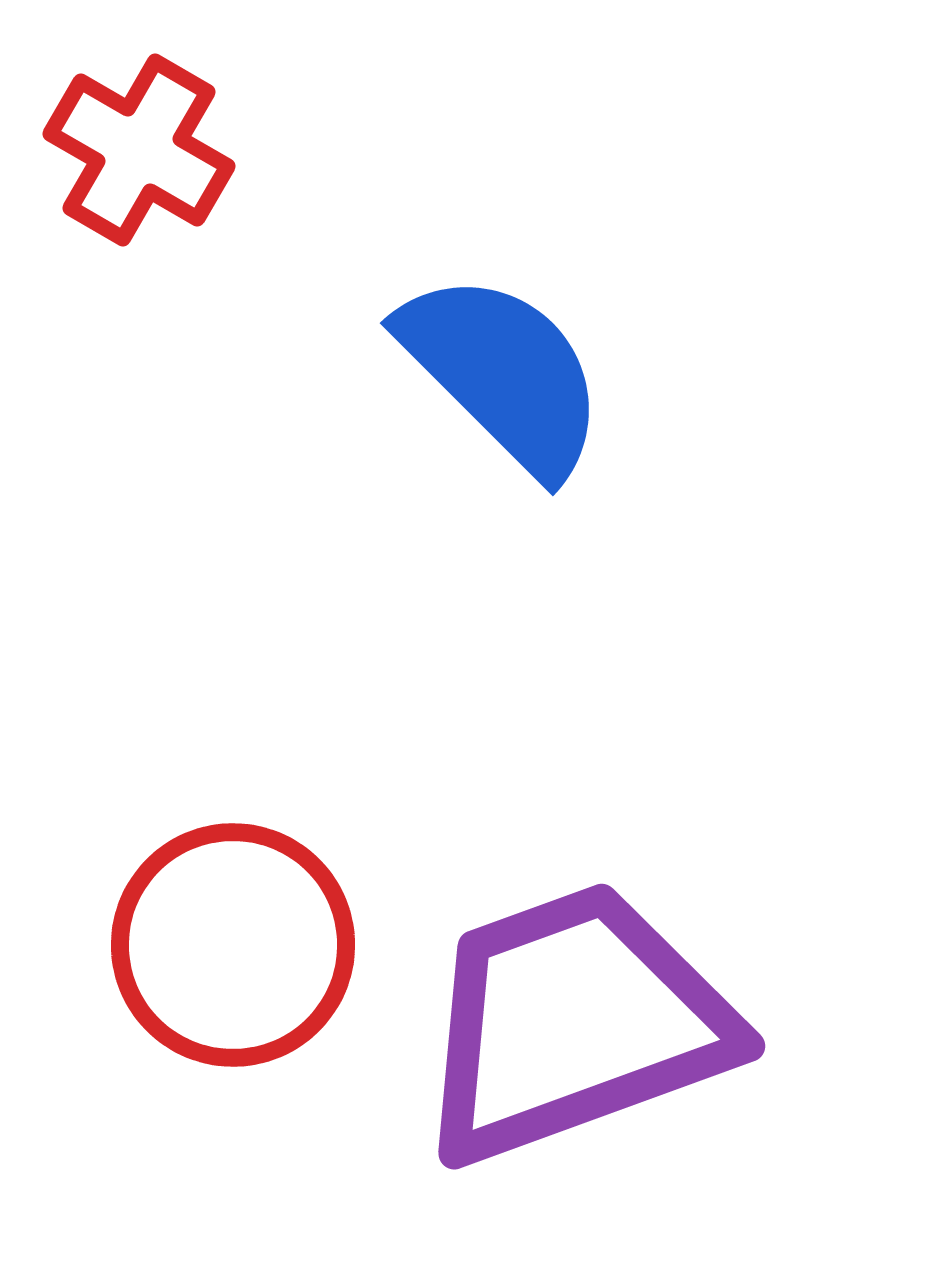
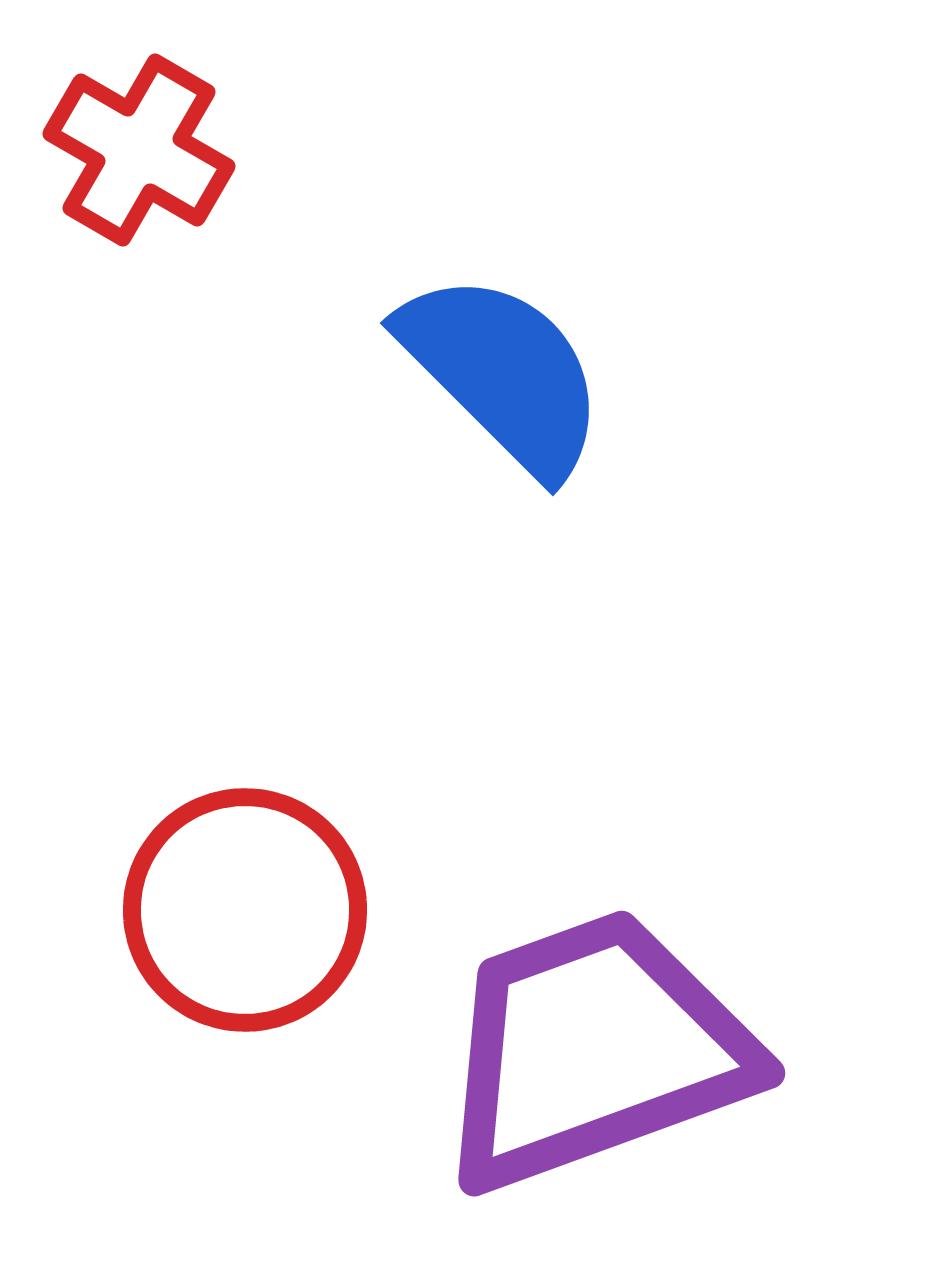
red circle: moved 12 px right, 35 px up
purple trapezoid: moved 20 px right, 27 px down
